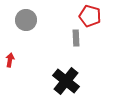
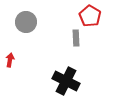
red pentagon: rotated 15 degrees clockwise
gray circle: moved 2 px down
black cross: rotated 12 degrees counterclockwise
